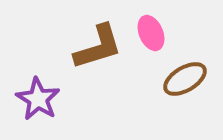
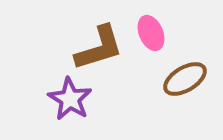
brown L-shape: moved 1 px right, 1 px down
purple star: moved 32 px right
